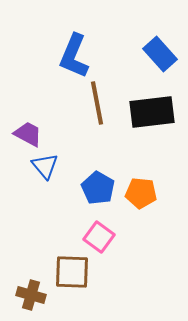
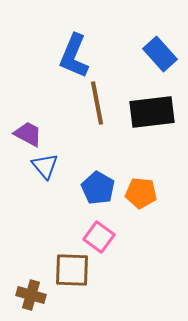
brown square: moved 2 px up
